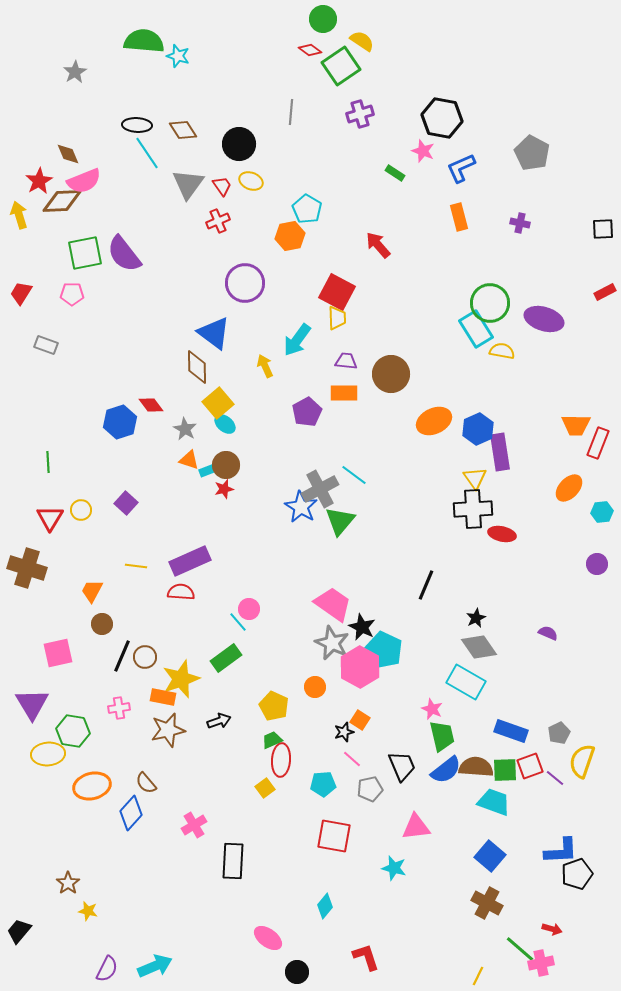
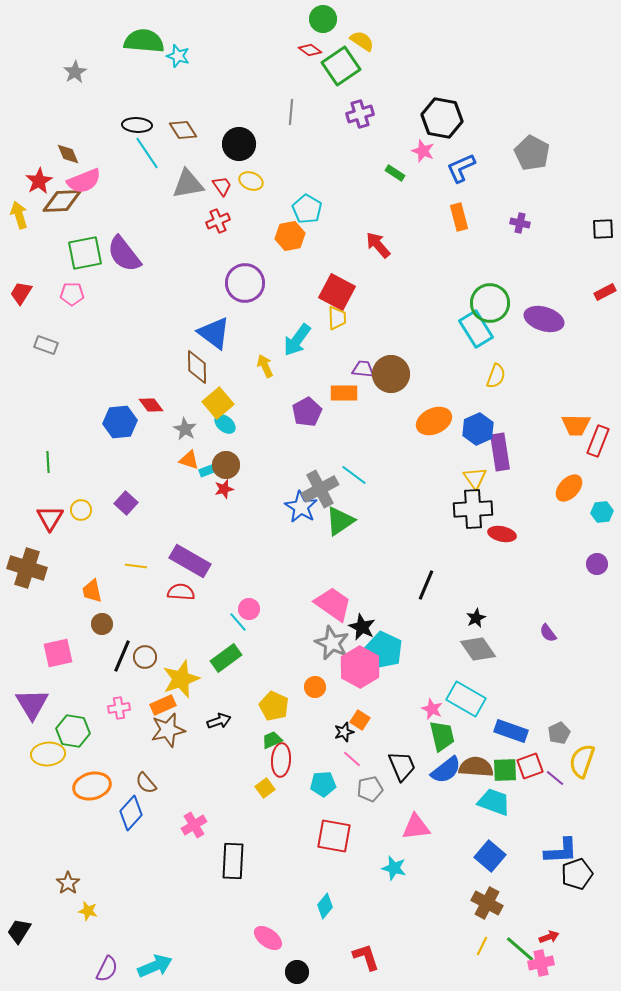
gray triangle at (188, 184): rotated 44 degrees clockwise
yellow semicircle at (502, 351): moved 6 px left, 25 px down; rotated 100 degrees clockwise
purple trapezoid at (346, 361): moved 17 px right, 8 px down
blue hexagon at (120, 422): rotated 12 degrees clockwise
red rectangle at (598, 443): moved 2 px up
green triangle at (340, 521): rotated 16 degrees clockwise
purple rectangle at (190, 561): rotated 54 degrees clockwise
orange trapezoid at (92, 591): rotated 40 degrees counterclockwise
purple semicircle at (548, 633): rotated 150 degrees counterclockwise
gray diamond at (479, 647): moved 1 px left, 2 px down
cyan rectangle at (466, 682): moved 17 px down
orange rectangle at (163, 697): moved 8 px down; rotated 35 degrees counterclockwise
red arrow at (552, 929): moved 3 px left, 8 px down; rotated 36 degrees counterclockwise
black trapezoid at (19, 931): rotated 8 degrees counterclockwise
yellow line at (478, 976): moved 4 px right, 30 px up
